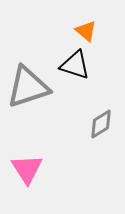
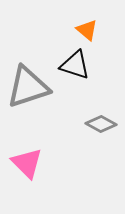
orange triangle: moved 1 px right, 1 px up
gray diamond: rotated 60 degrees clockwise
pink triangle: moved 6 px up; rotated 12 degrees counterclockwise
